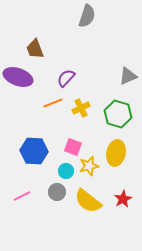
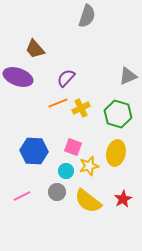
brown trapezoid: rotated 20 degrees counterclockwise
orange line: moved 5 px right
